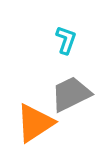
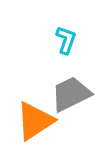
orange triangle: moved 2 px up
